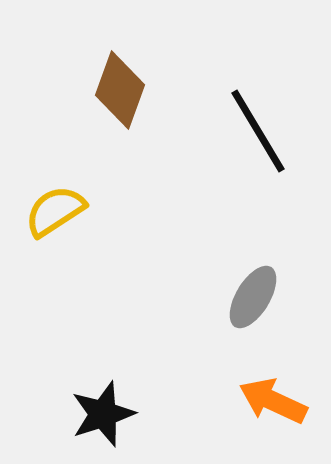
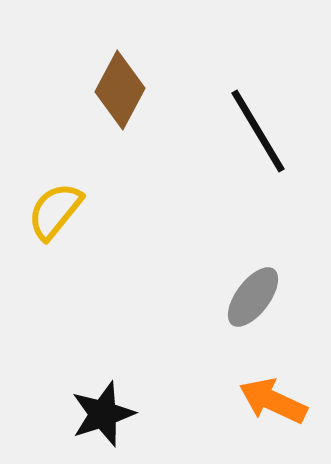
brown diamond: rotated 8 degrees clockwise
yellow semicircle: rotated 18 degrees counterclockwise
gray ellipse: rotated 6 degrees clockwise
